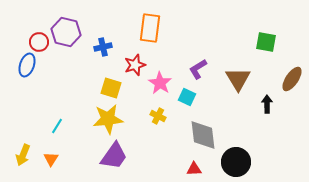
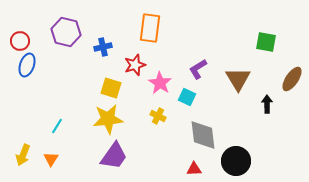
red circle: moved 19 px left, 1 px up
black circle: moved 1 px up
